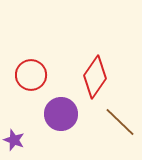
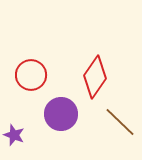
purple star: moved 5 px up
